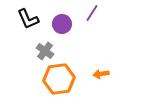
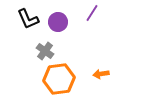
purple circle: moved 4 px left, 2 px up
